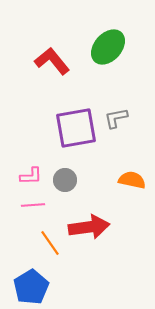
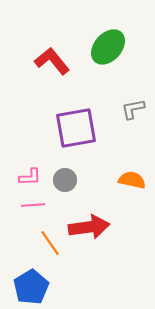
gray L-shape: moved 17 px right, 9 px up
pink L-shape: moved 1 px left, 1 px down
